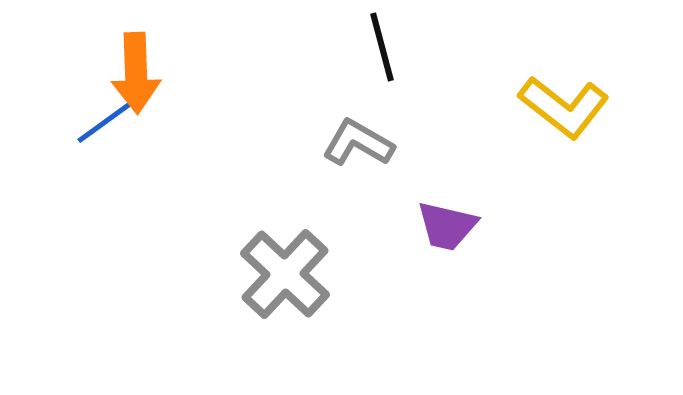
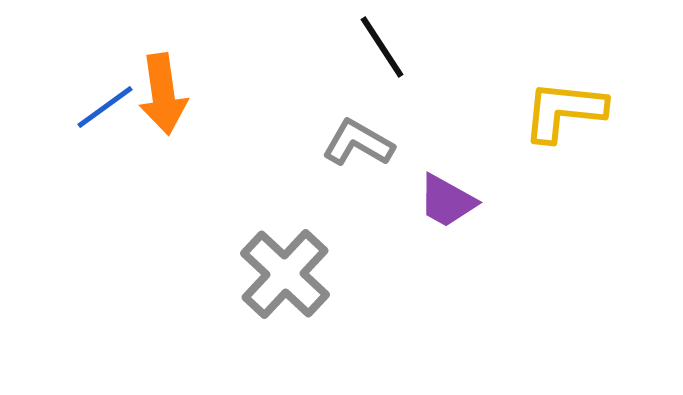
black line: rotated 18 degrees counterclockwise
orange arrow: moved 27 px right, 21 px down; rotated 6 degrees counterclockwise
yellow L-shape: moved 4 px down; rotated 148 degrees clockwise
blue line: moved 15 px up
purple trapezoid: moved 25 px up; rotated 16 degrees clockwise
